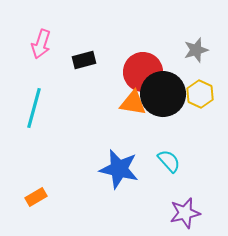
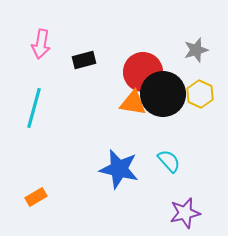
pink arrow: rotated 8 degrees counterclockwise
